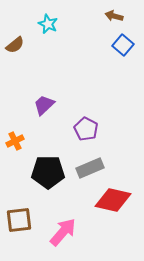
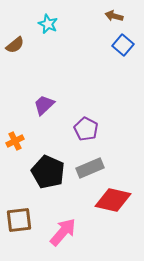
black pentagon: rotated 24 degrees clockwise
